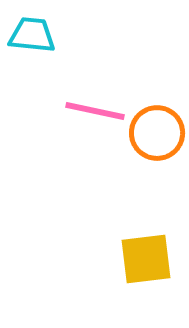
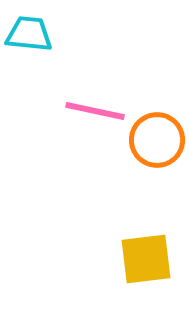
cyan trapezoid: moved 3 px left, 1 px up
orange circle: moved 7 px down
